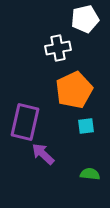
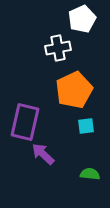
white pentagon: moved 3 px left; rotated 12 degrees counterclockwise
